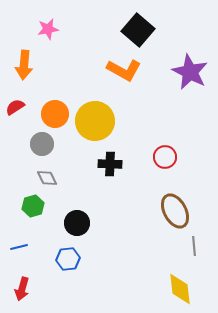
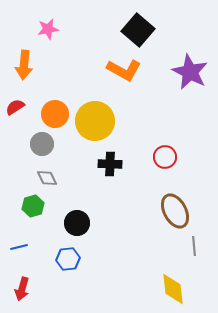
yellow diamond: moved 7 px left
